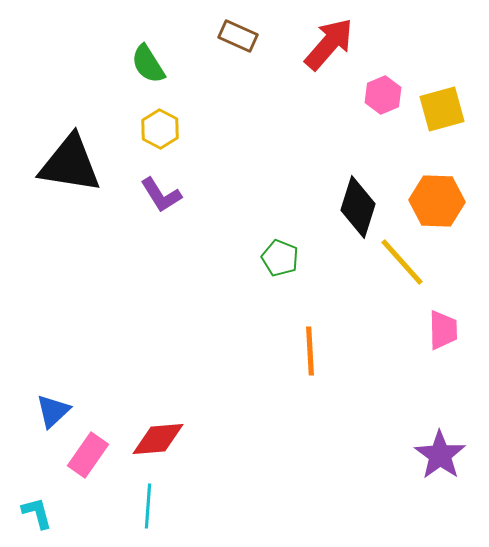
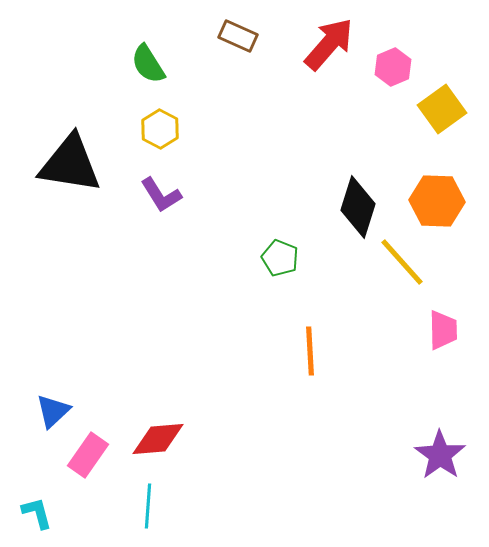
pink hexagon: moved 10 px right, 28 px up
yellow square: rotated 21 degrees counterclockwise
